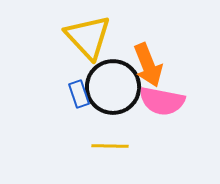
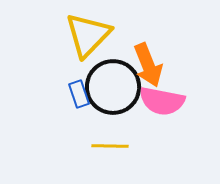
yellow triangle: moved 2 px up; rotated 27 degrees clockwise
